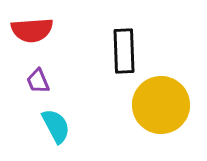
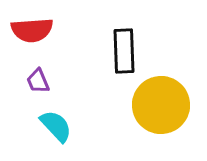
cyan semicircle: rotated 15 degrees counterclockwise
